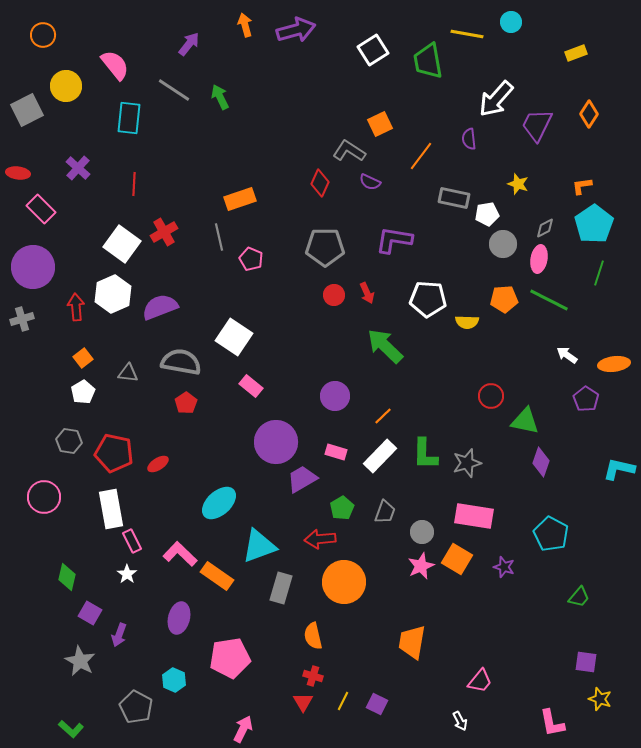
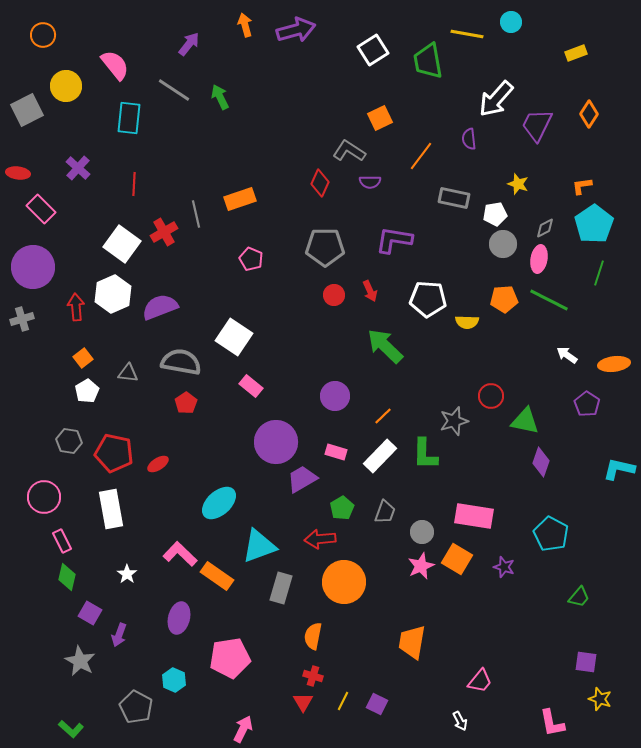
orange square at (380, 124): moved 6 px up
purple semicircle at (370, 182): rotated 25 degrees counterclockwise
white pentagon at (487, 214): moved 8 px right
gray line at (219, 237): moved 23 px left, 23 px up
red arrow at (367, 293): moved 3 px right, 2 px up
white pentagon at (83, 392): moved 4 px right, 1 px up
purple pentagon at (586, 399): moved 1 px right, 5 px down
gray star at (467, 463): moved 13 px left, 42 px up
pink rectangle at (132, 541): moved 70 px left
orange semicircle at (313, 636): rotated 24 degrees clockwise
